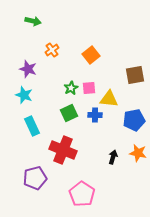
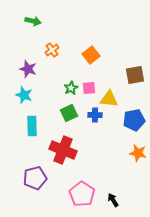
cyan rectangle: rotated 24 degrees clockwise
black arrow: moved 43 px down; rotated 48 degrees counterclockwise
